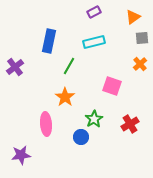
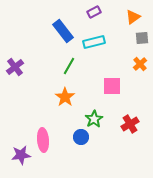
blue rectangle: moved 14 px right, 10 px up; rotated 50 degrees counterclockwise
pink square: rotated 18 degrees counterclockwise
pink ellipse: moved 3 px left, 16 px down
